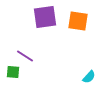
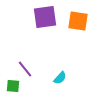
purple line: moved 13 px down; rotated 18 degrees clockwise
green square: moved 14 px down
cyan semicircle: moved 29 px left, 1 px down
